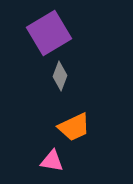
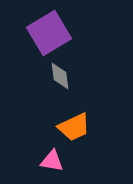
gray diamond: rotated 28 degrees counterclockwise
